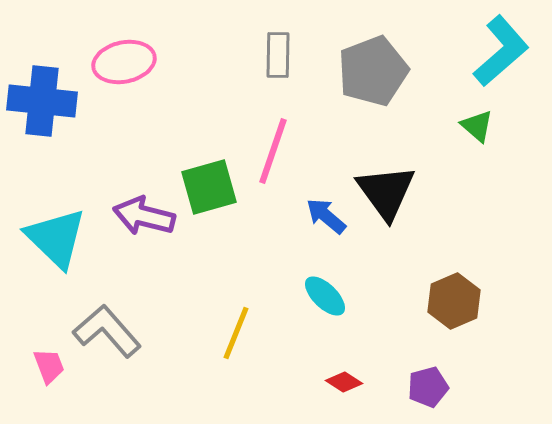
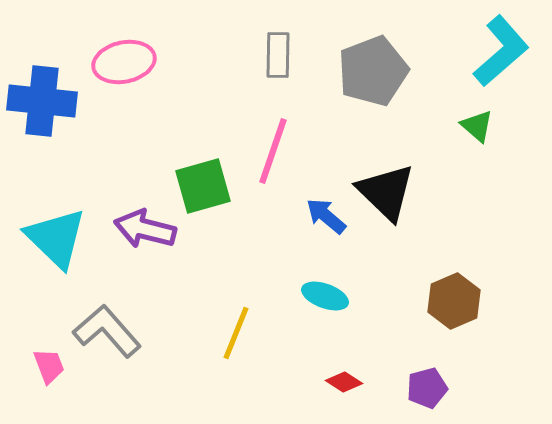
green square: moved 6 px left, 1 px up
black triangle: rotated 10 degrees counterclockwise
purple arrow: moved 1 px right, 13 px down
cyan ellipse: rotated 24 degrees counterclockwise
purple pentagon: moved 1 px left, 1 px down
